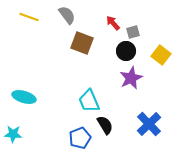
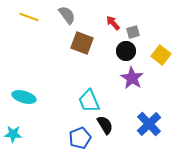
purple star: moved 1 px right; rotated 15 degrees counterclockwise
